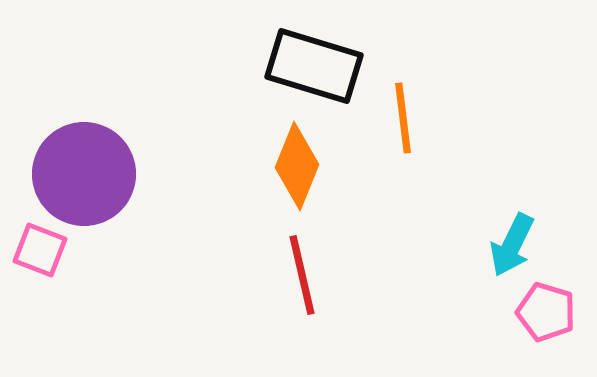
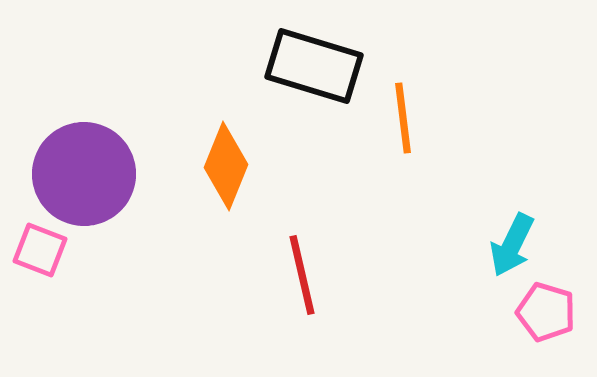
orange diamond: moved 71 px left
